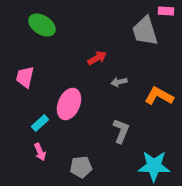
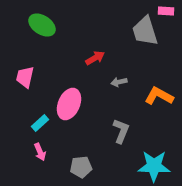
red arrow: moved 2 px left
